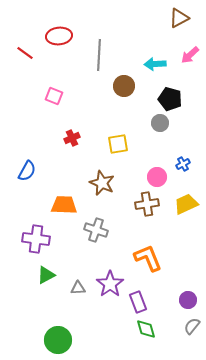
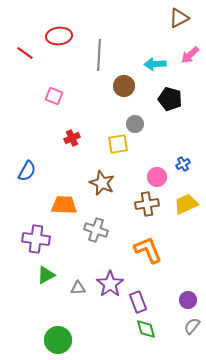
gray circle: moved 25 px left, 1 px down
orange L-shape: moved 8 px up
